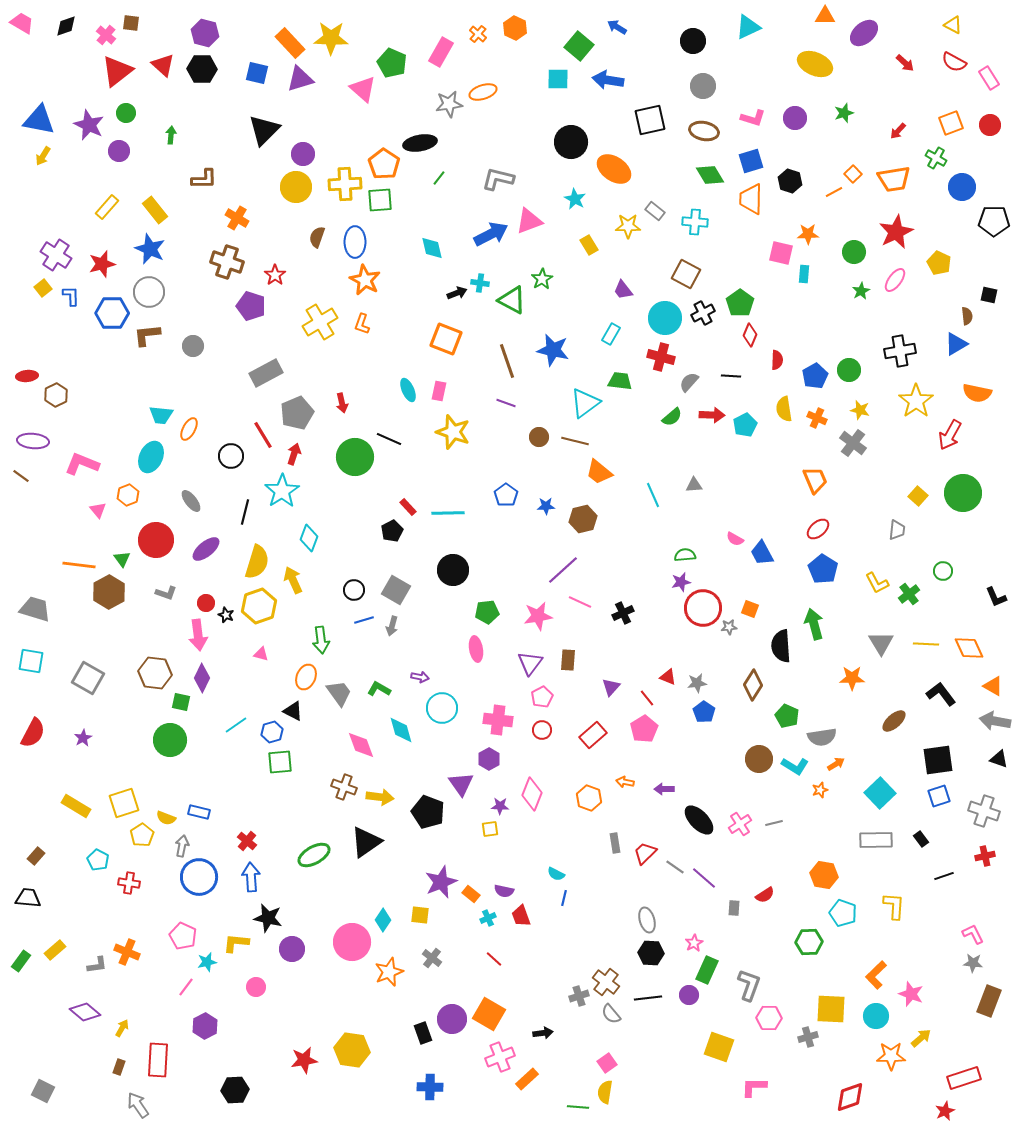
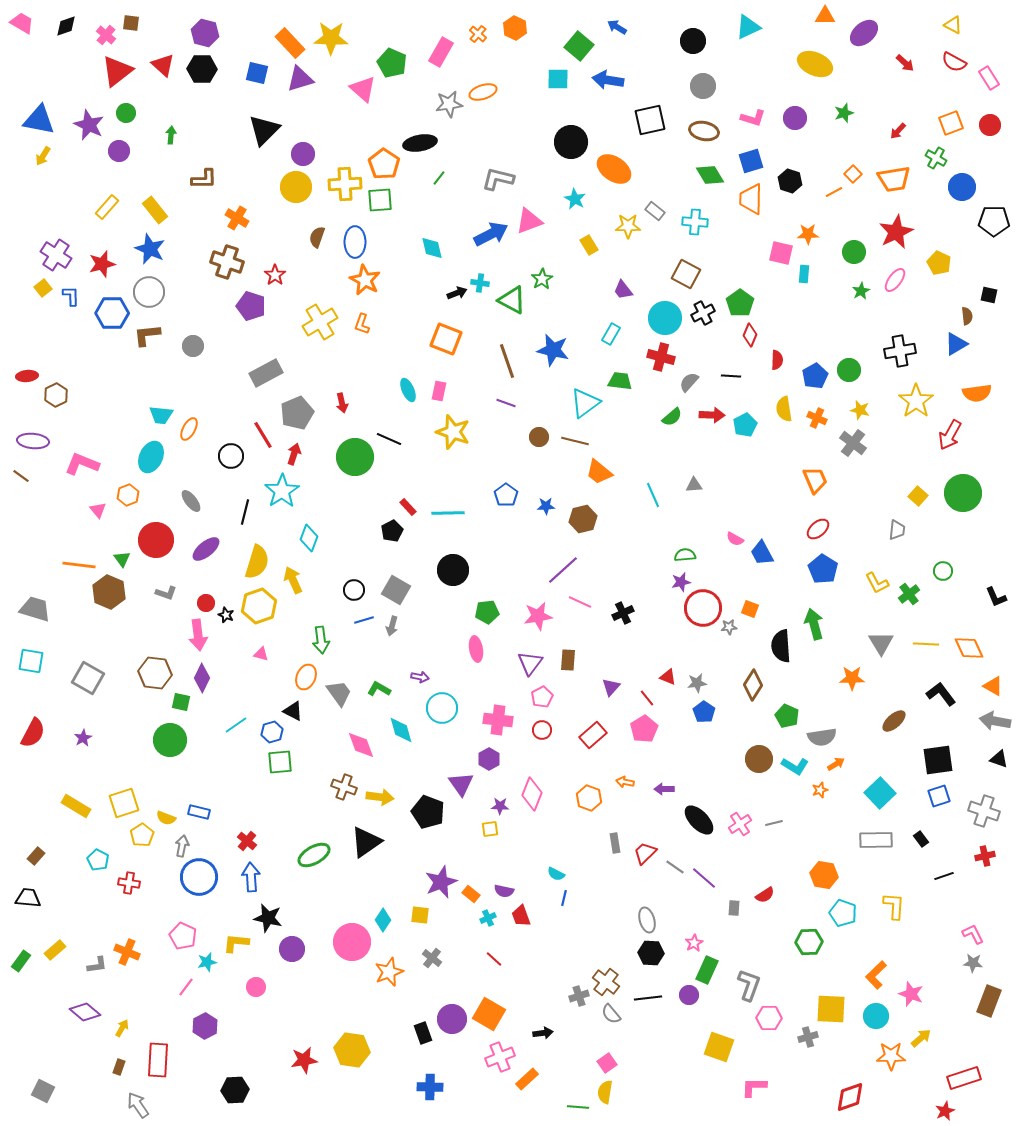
orange semicircle at (977, 393): rotated 20 degrees counterclockwise
brown hexagon at (109, 592): rotated 8 degrees counterclockwise
